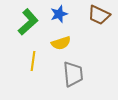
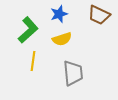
green L-shape: moved 8 px down
yellow semicircle: moved 1 px right, 4 px up
gray trapezoid: moved 1 px up
